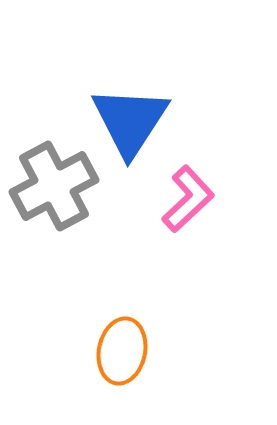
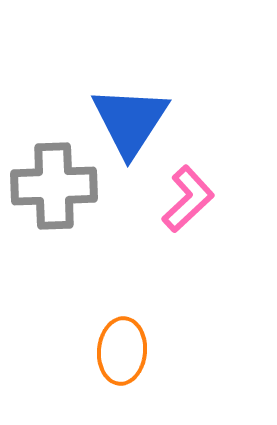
gray cross: rotated 26 degrees clockwise
orange ellipse: rotated 6 degrees counterclockwise
